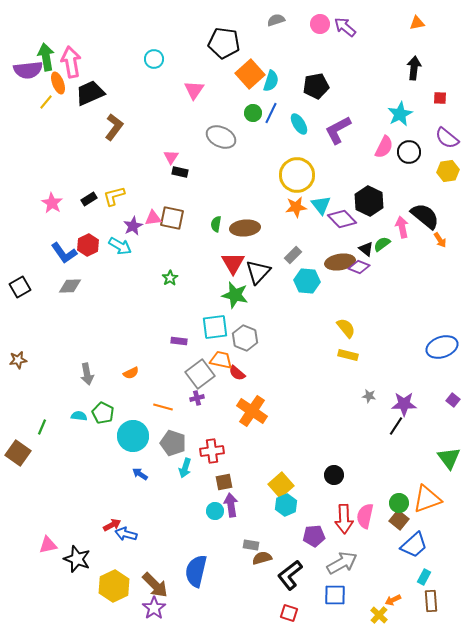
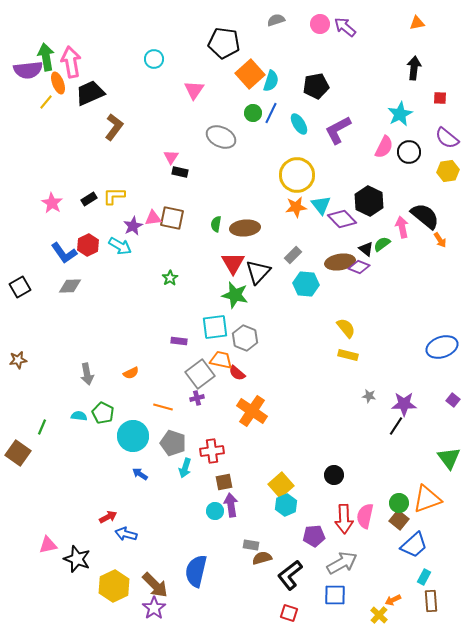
yellow L-shape at (114, 196): rotated 15 degrees clockwise
cyan hexagon at (307, 281): moved 1 px left, 3 px down
red arrow at (112, 525): moved 4 px left, 8 px up
